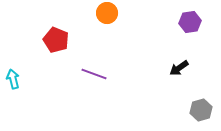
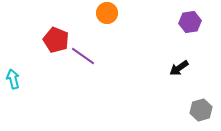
purple line: moved 11 px left, 18 px up; rotated 15 degrees clockwise
